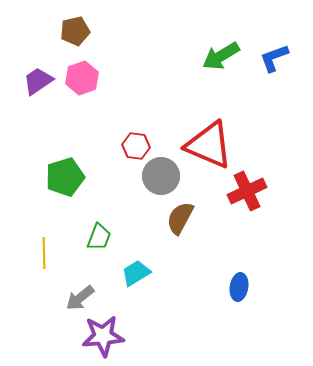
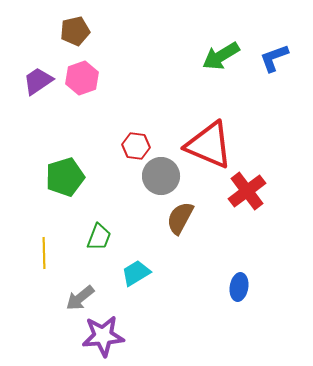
red cross: rotated 12 degrees counterclockwise
